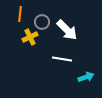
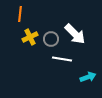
gray circle: moved 9 px right, 17 px down
white arrow: moved 8 px right, 4 px down
cyan arrow: moved 2 px right
